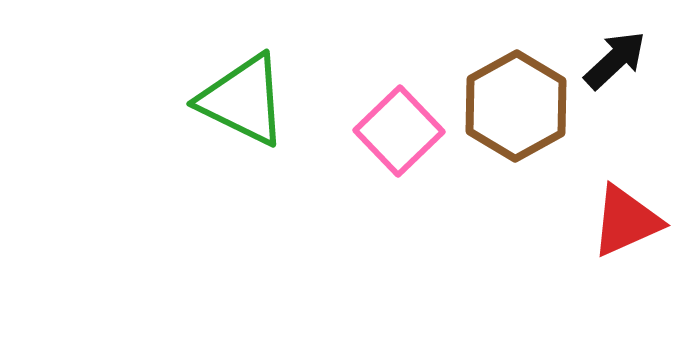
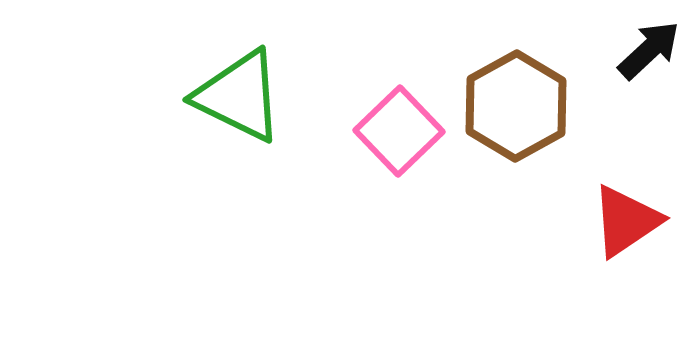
black arrow: moved 34 px right, 10 px up
green triangle: moved 4 px left, 4 px up
red triangle: rotated 10 degrees counterclockwise
